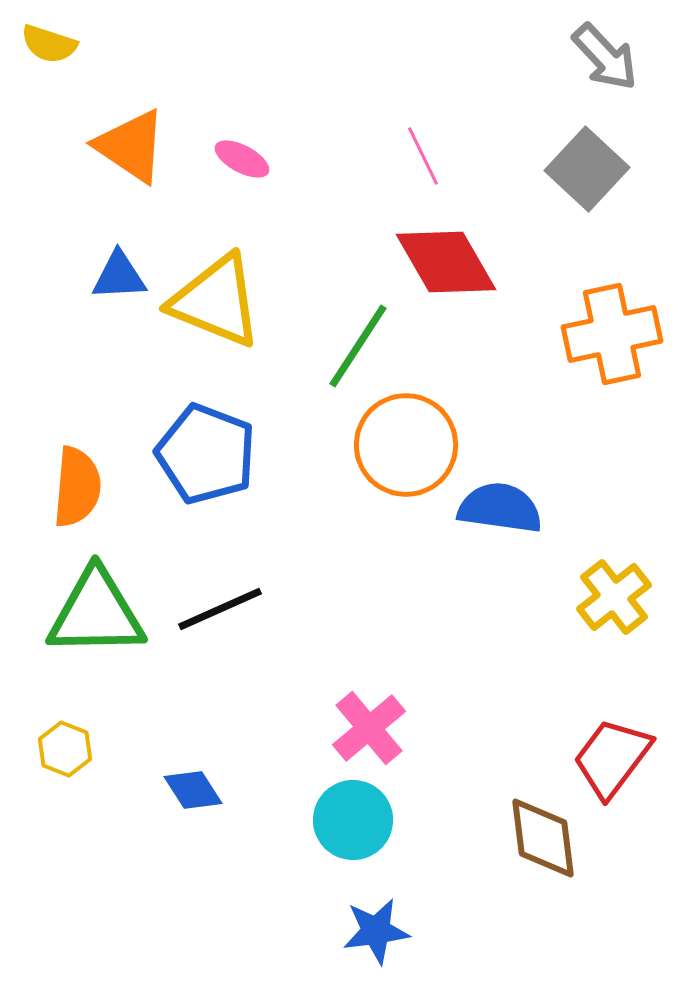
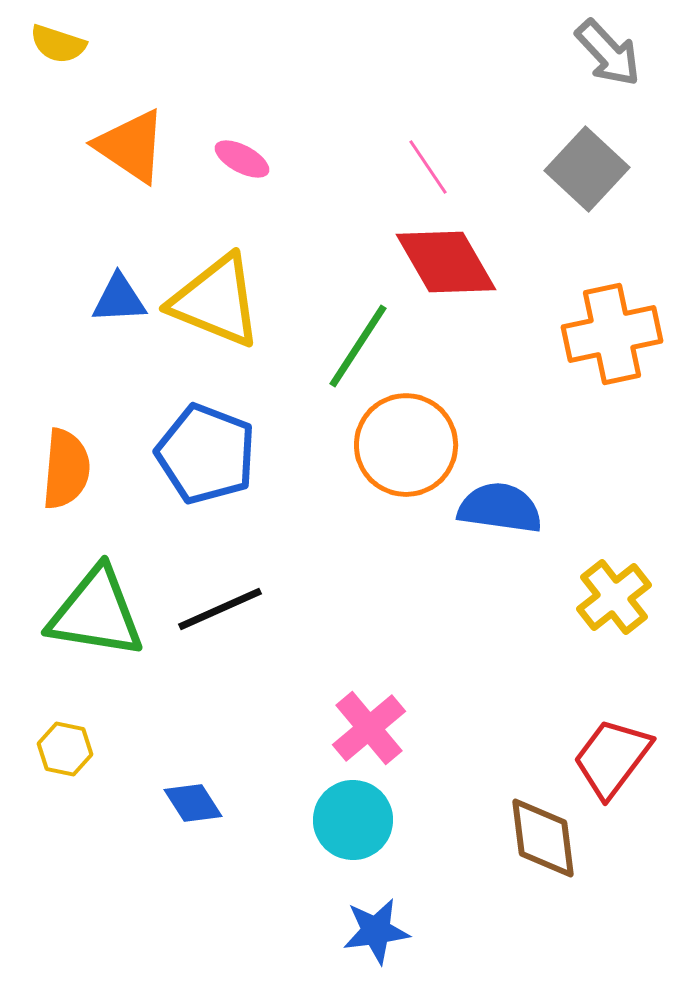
yellow semicircle: moved 9 px right
gray arrow: moved 3 px right, 4 px up
pink line: moved 5 px right, 11 px down; rotated 8 degrees counterclockwise
blue triangle: moved 23 px down
orange semicircle: moved 11 px left, 18 px up
green triangle: rotated 10 degrees clockwise
yellow hexagon: rotated 10 degrees counterclockwise
blue diamond: moved 13 px down
